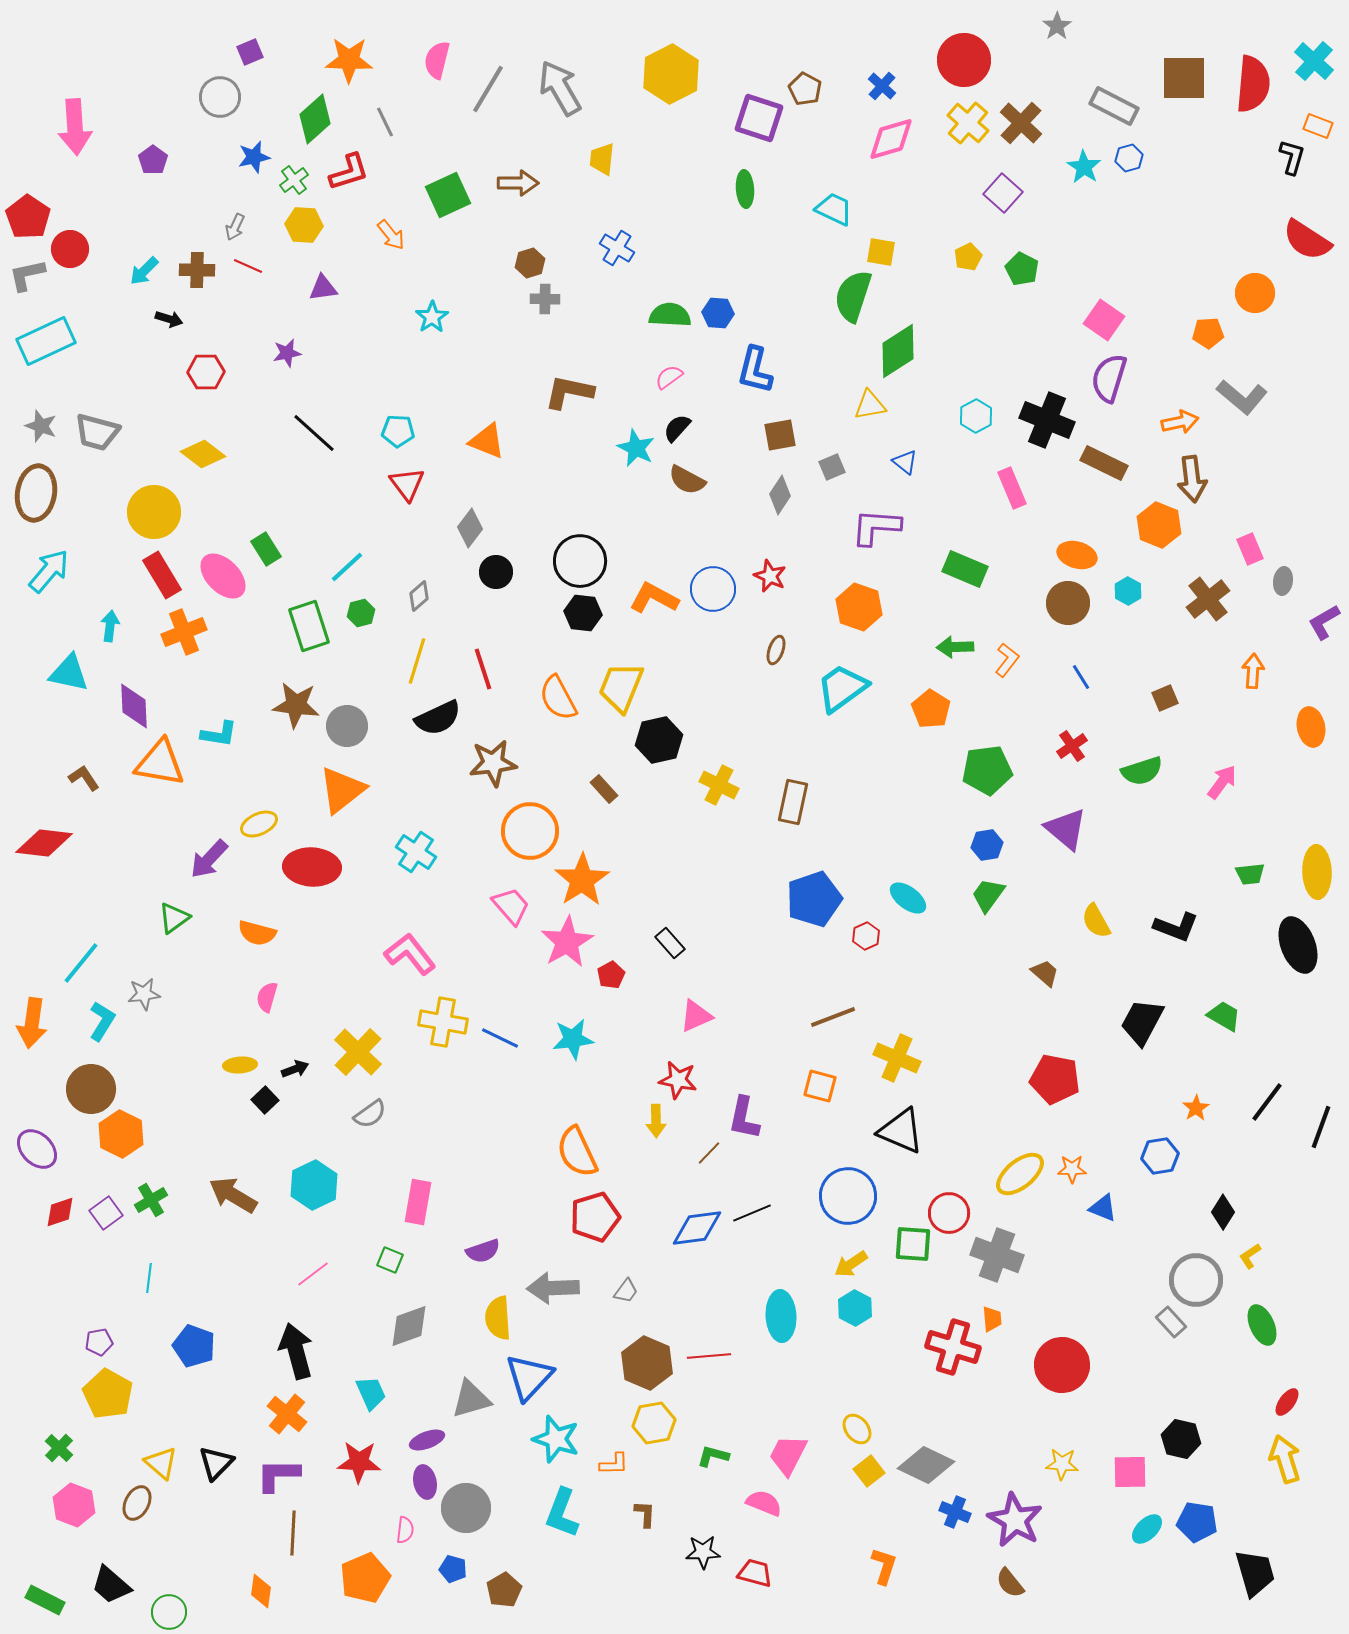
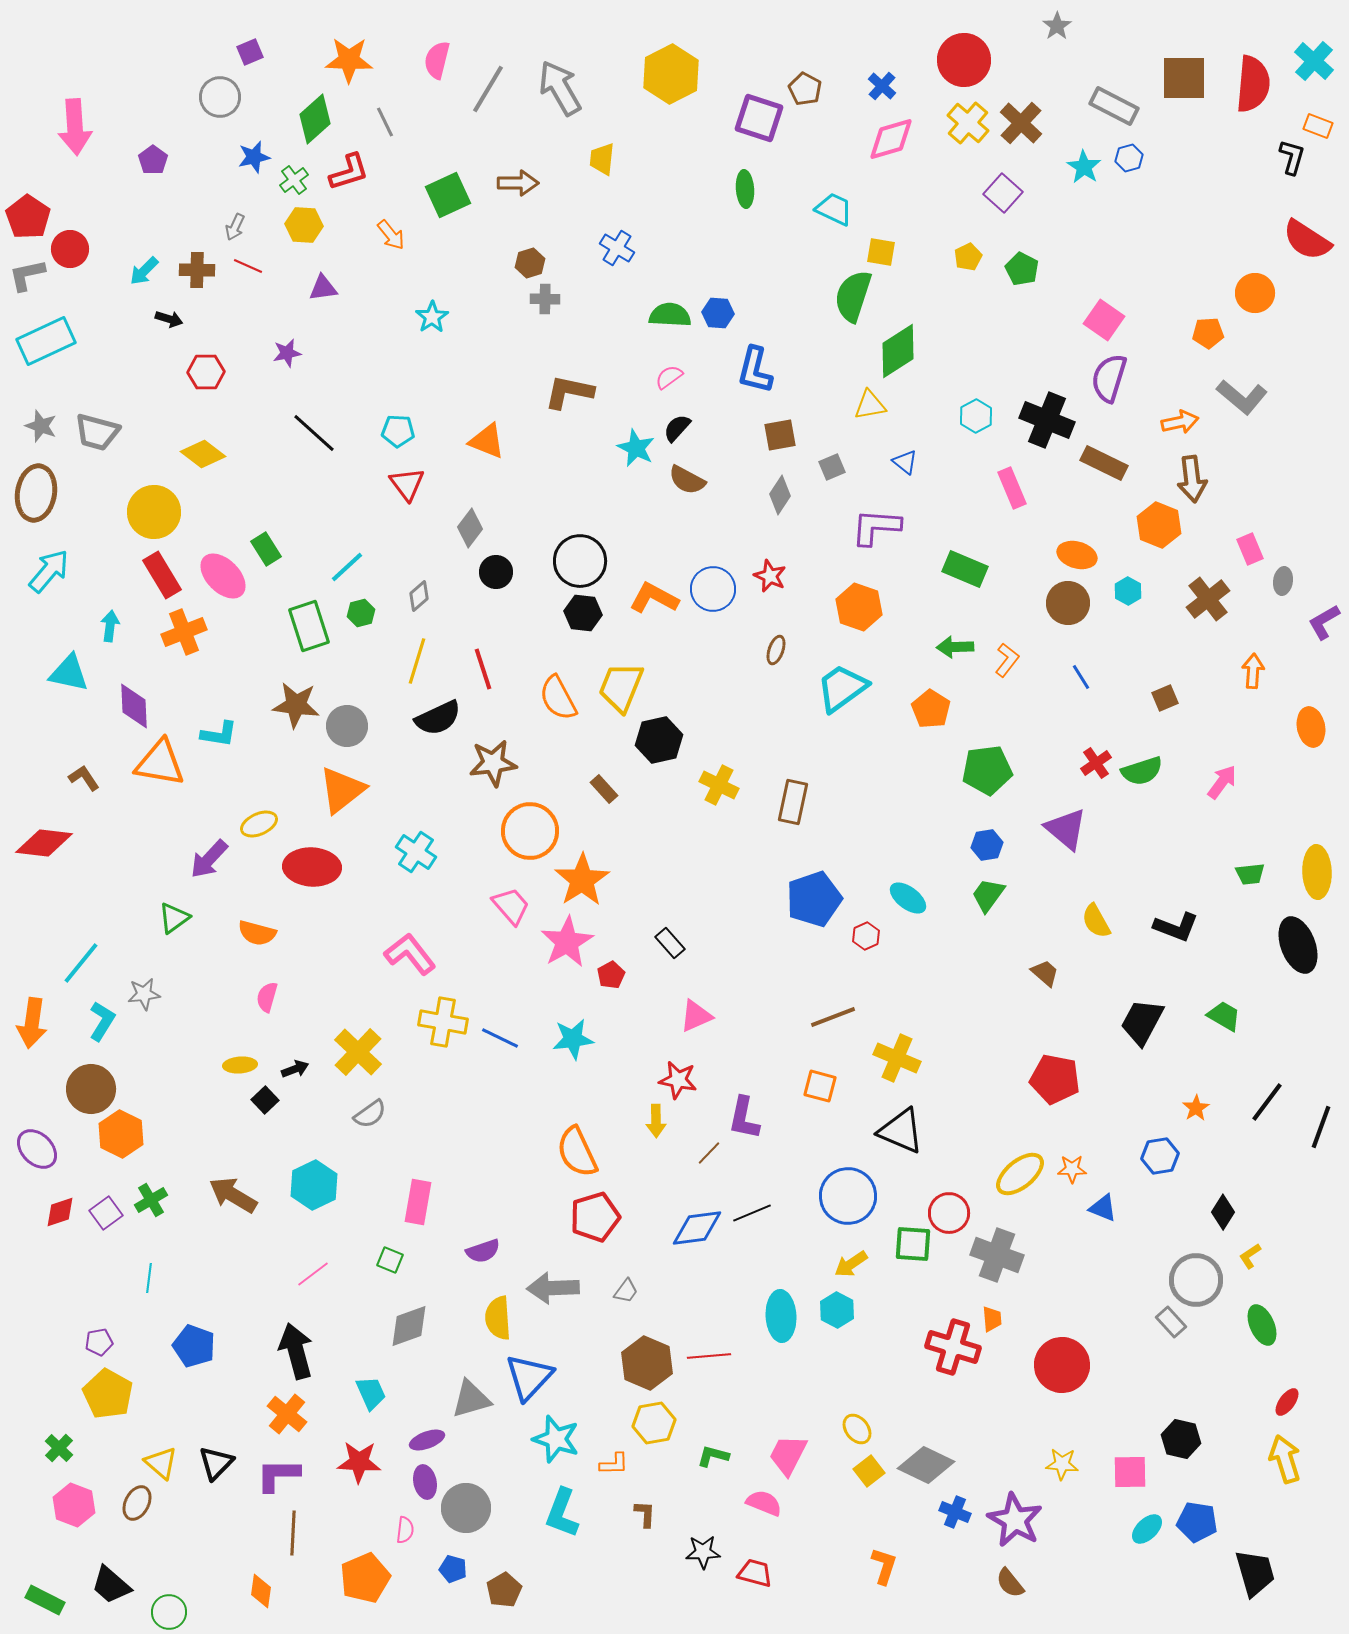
red cross at (1072, 746): moved 24 px right, 17 px down
cyan hexagon at (855, 1308): moved 18 px left, 2 px down
